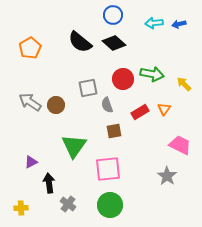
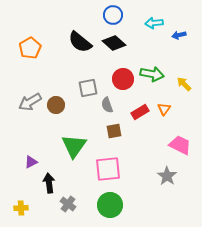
blue arrow: moved 11 px down
gray arrow: rotated 65 degrees counterclockwise
